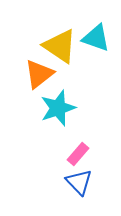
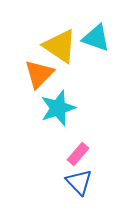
orange triangle: rotated 8 degrees counterclockwise
